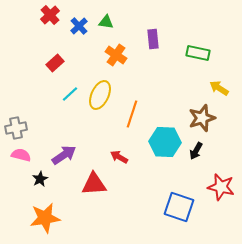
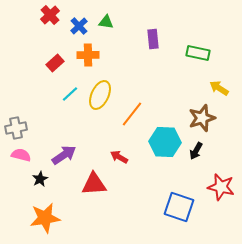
orange cross: moved 28 px left; rotated 35 degrees counterclockwise
orange line: rotated 20 degrees clockwise
